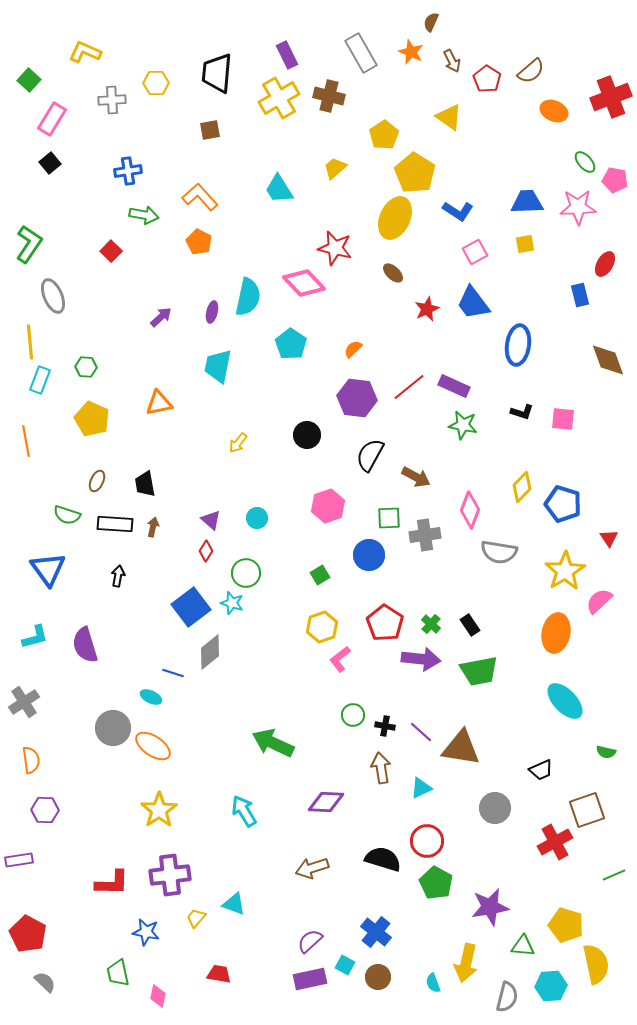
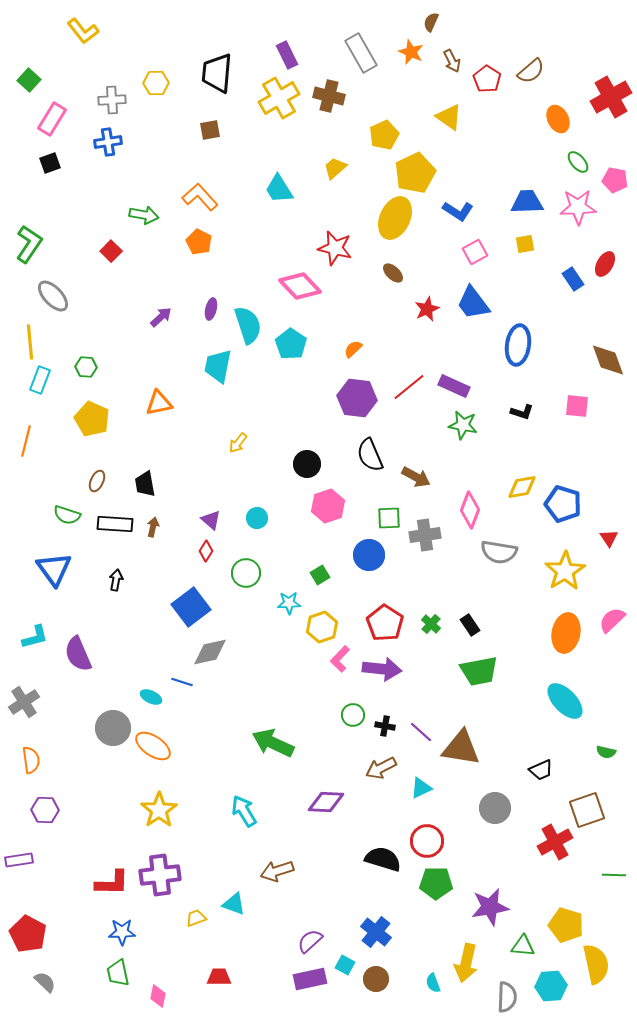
yellow L-shape at (85, 52): moved 2 px left, 21 px up; rotated 152 degrees counterclockwise
red cross at (611, 97): rotated 9 degrees counterclockwise
orange ellipse at (554, 111): moved 4 px right, 8 px down; rotated 40 degrees clockwise
yellow pentagon at (384, 135): rotated 8 degrees clockwise
green ellipse at (585, 162): moved 7 px left
black square at (50, 163): rotated 20 degrees clockwise
blue cross at (128, 171): moved 20 px left, 29 px up
yellow pentagon at (415, 173): rotated 15 degrees clockwise
pink diamond at (304, 283): moved 4 px left, 3 px down
blue rectangle at (580, 295): moved 7 px left, 16 px up; rotated 20 degrees counterclockwise
gray ellipse at (53, 296): rotated 20 degrees counterclockwise
cyan semicircle at (248, 297): moved 28 px down; rotated 30 degrees counterclockwise
purple ellipse at (212, 312): moved 1 px left, 3 px up
pink square at (563, 419): moved 14 px right, 13 px up
black circle at (307, 435): moved 29 px down
orange line at (26, 441): rotated 24 degrees clockwise
black semicircle at (370, 455): rotated 52 degrees counterclockwise
yellow diamond at (522, 487): rotated 36 degrees clockwise
blue triangle at (48, 569): moved 6 px right
black arrow at (118, 576): moved 2 px left, 4 px down
pink semicircle at (599, 601): moved 13 px right, 19 px down
cyan star at (232, 603): moved 57 px right; rotated 20 degrees counterclockwise
orange ellipse at (556, 633): moved 10 px right
purple semicircle at (85, 645): moved 7 px left, 9 px down; rotated 6 degrees counterclockwise
gray diamond at (210, 652): rotated 27 degrees clockwise
pink L-shape at (340, 659): rotated 8 degrees counterclockwise
purple arrow at (421, 659): moved 39 px left, 10 px down
blue line at (173, 673): moved 9 px right, 9 px down
brown arrow at (381, 768): rotated 108 degrees counterclockwise
brown arrow at (312, 868): moved 35 px left, 3 px down
purple cross at (170, 875): moved 10 px left
green line at (614, 875): rotated 25 degrees clockwise
green pentagon at (436, 883): rotated 28 degrees counterclockwise
yellow trapezoid at (196, 918): rotated 30 degrees clockwise
blue star at (146, 932): moved 24 px left; rotated 12 degrees counterclockwise
red trapezoid at (219, 974): moved 3 px down; rotated 10 degrees counterclockwise
brown circle at (378, 977): moved 2 px left, 2 px down
gray semicircle at (507, 997): rotated 12 degrees counterclockwise
